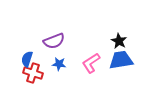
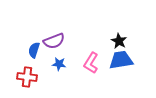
blue semicircle: moved 7 px right, 9 px up
pink L-shape: rotated 25 degrees counterclockwise
red cross: moved 6 px left, 4 px down; rotated 12 degrees counterclockwise
